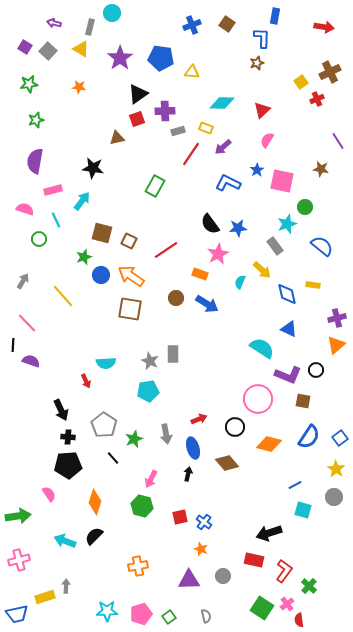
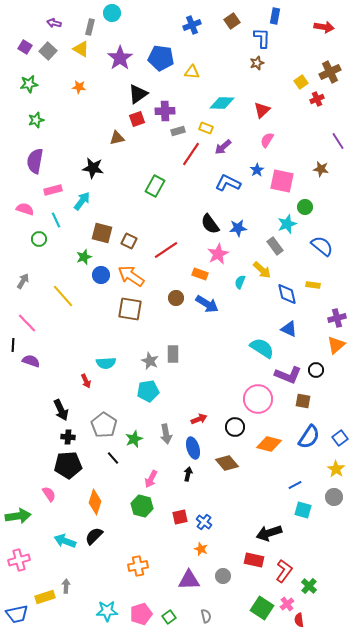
brown square at (227, 24): moved 5 px right, 3 px up; rotated 21 degrees clockwise
